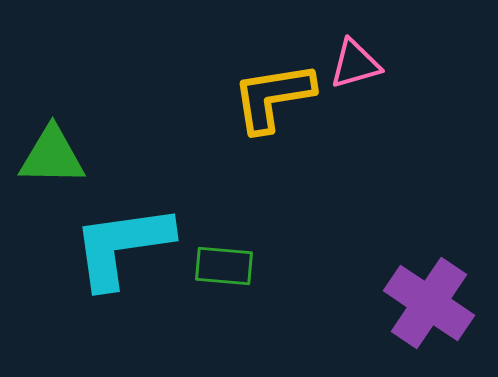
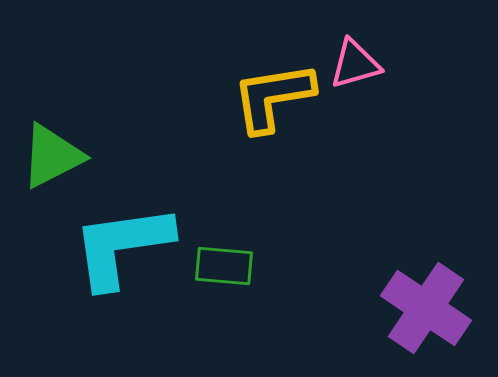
green triangle: rotated 28 degrees counterclockwise
purple cross: moved 3 px left, 5 px down
